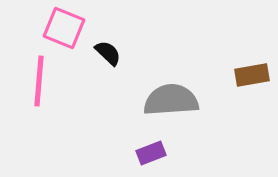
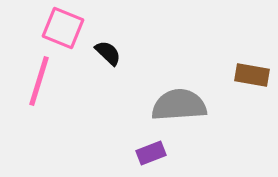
pink square: moved 1 px left
brown rectangle: rotated 20 degrees clockwise
pink line: rotated 12 degrees clockwise
gray semicircle: moved 8 px right, 5 px down
